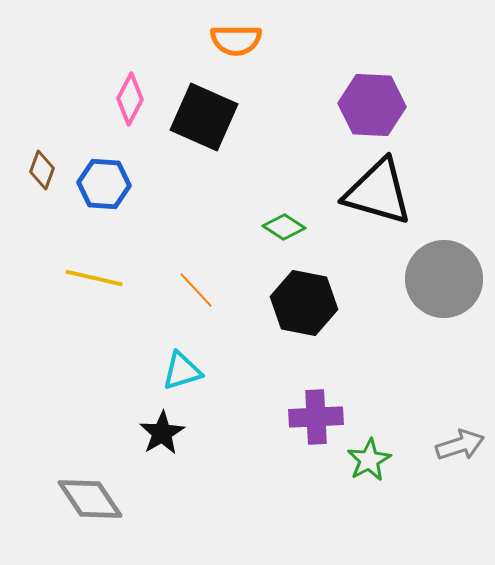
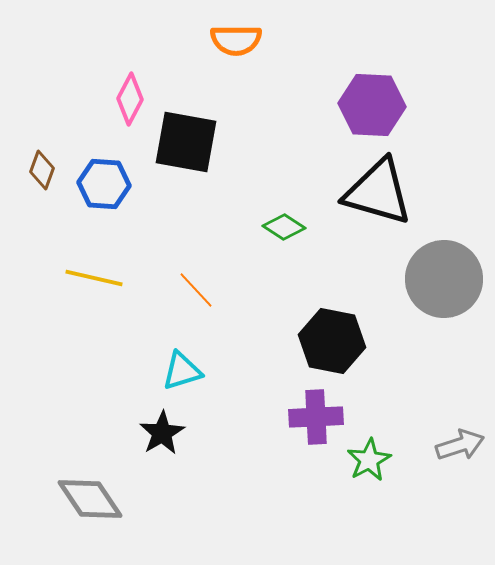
black square: moved 18 px left, 25 px down; rotated 14 degrees counterclockwise
black hexagon: moved 28 px right, 38 px down
